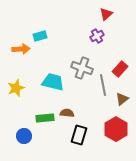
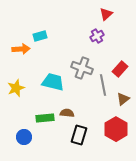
brown triangle: moved 1 px right
blue circle: moved 1 px down
